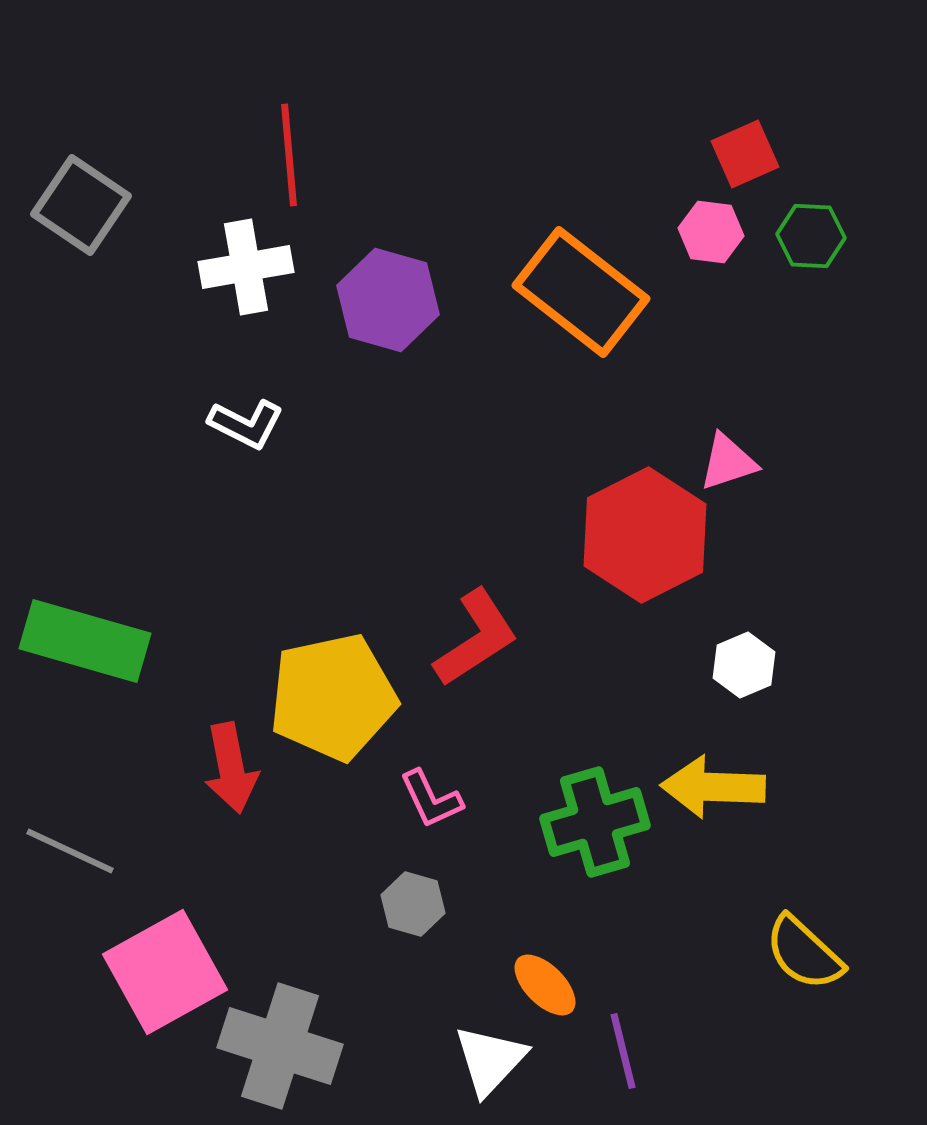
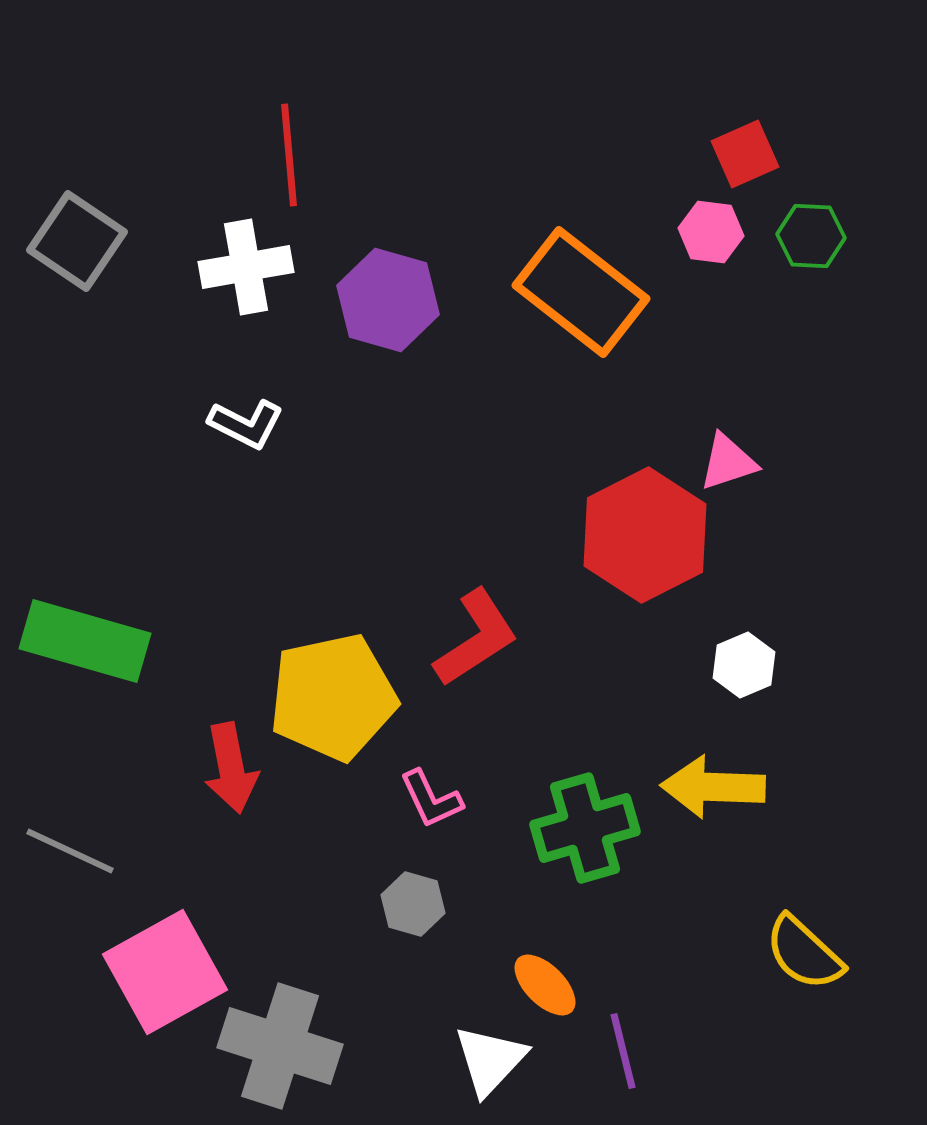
gray square: moved 4 px left, 36 px down
green cross: moved 10 px left, 6 px down
